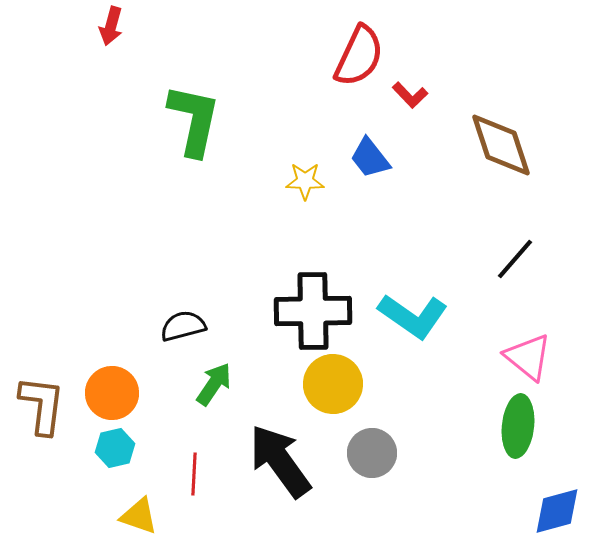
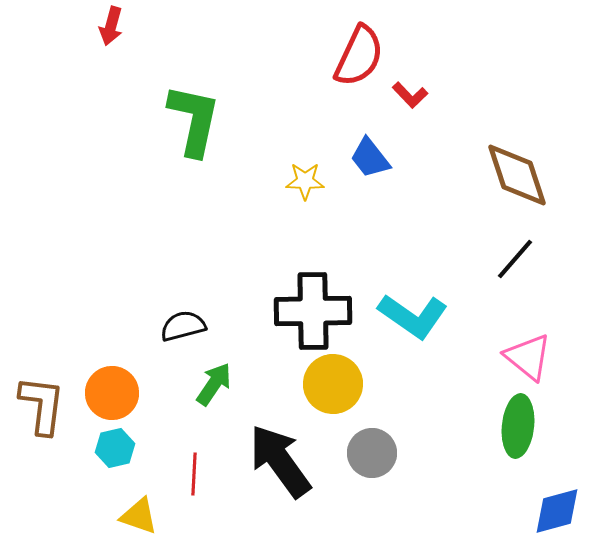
brown diamond: moved 16 px right, 30 px down
